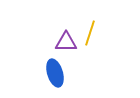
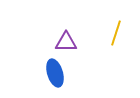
yellow line: moved 26 px right
